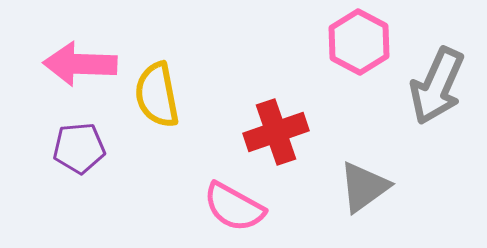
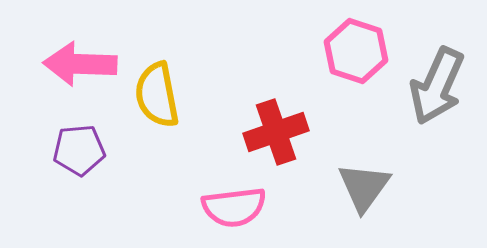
pink hexagon: moved 3 px left, 9 px down; rotated 10 degrees counterclockwise
purple pentagon: moved 2 px down
gray triangle: rotated 18 degrees counterclockwise
pink semicircle: rotated 36 degrees counterclockwise
